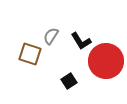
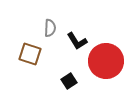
gray semicircle: moved 1 px left, 8 px up; rotated 150 degrees clockwise
black L-shape: moved 4 px left
